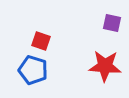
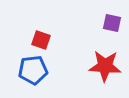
red square: moved 1 px up
blue pentagon: rotated 24 degrees counterclockwise
